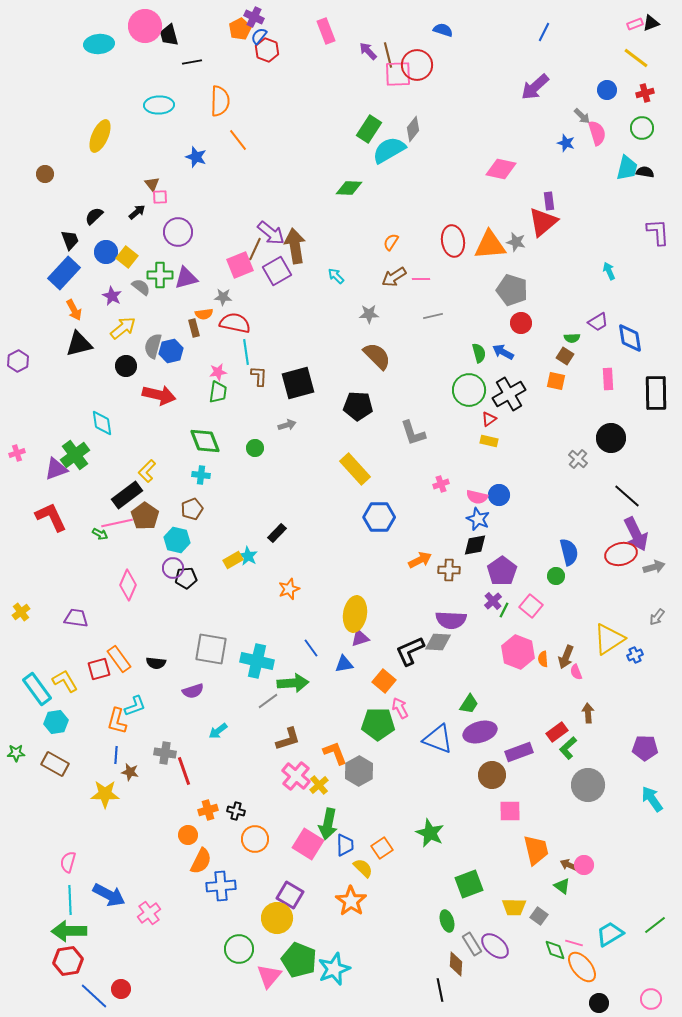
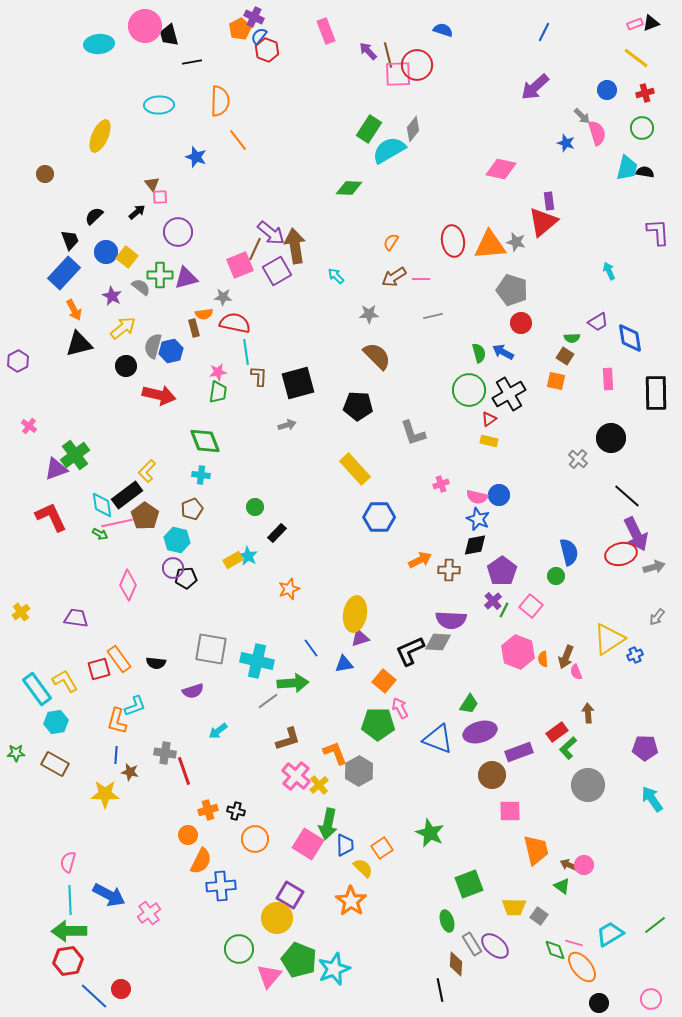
cyan diamond at (102, 423): moved 82 px down
green circle at (255, 448): moved 59 px down
pink cross at (17, 453): moved 12 px right, 27 px up; rotated 35 degrees counterclockwise
